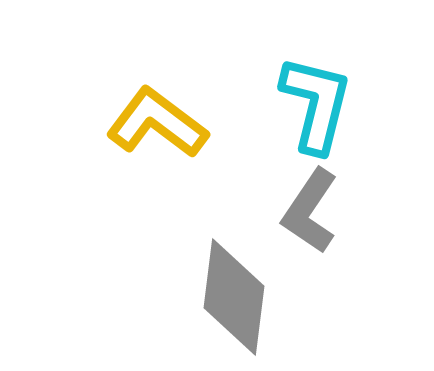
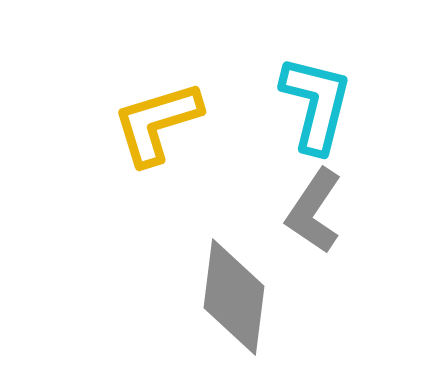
yellow L-shape: rotated 54 degrees counterclockwise
gray L-shape: moved 4 px right
